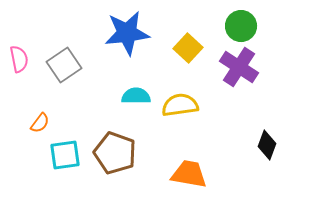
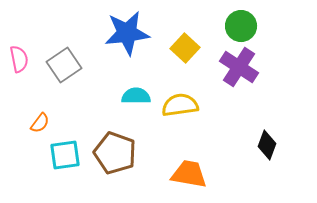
yellow square: moved 3 px left
